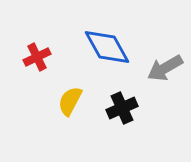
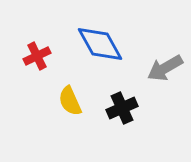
blue diamond: moved 7 px left, 3 px up
red cross: moved 1 px up
yellow semicircle: rotated 52 degrees counterclockwise
